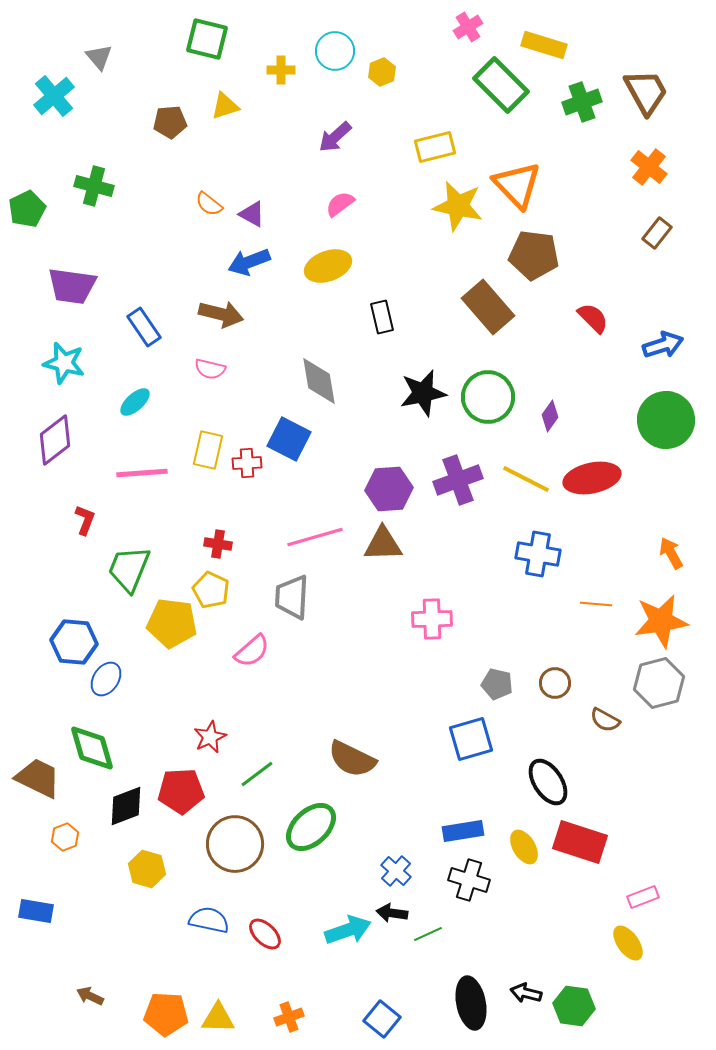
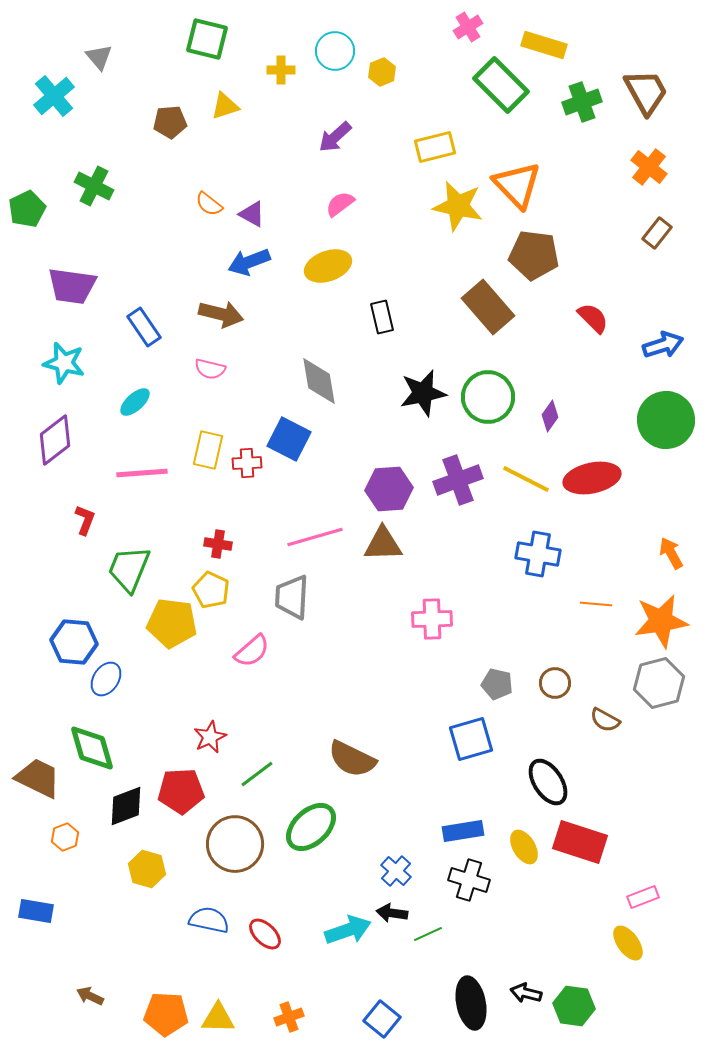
green cross at (94, 186): rotated 12 degrees clockwise
